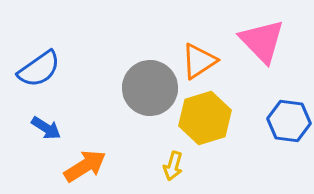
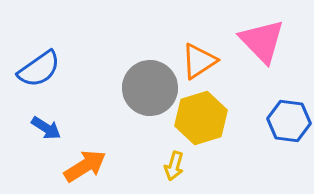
yellow hexagon: moved 4 px left
yellow arrow: moved 1 px right
